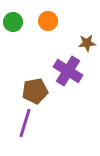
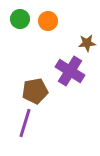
green circle: moved 7 px right, 3 px up
purple cross: moved 2 px right
